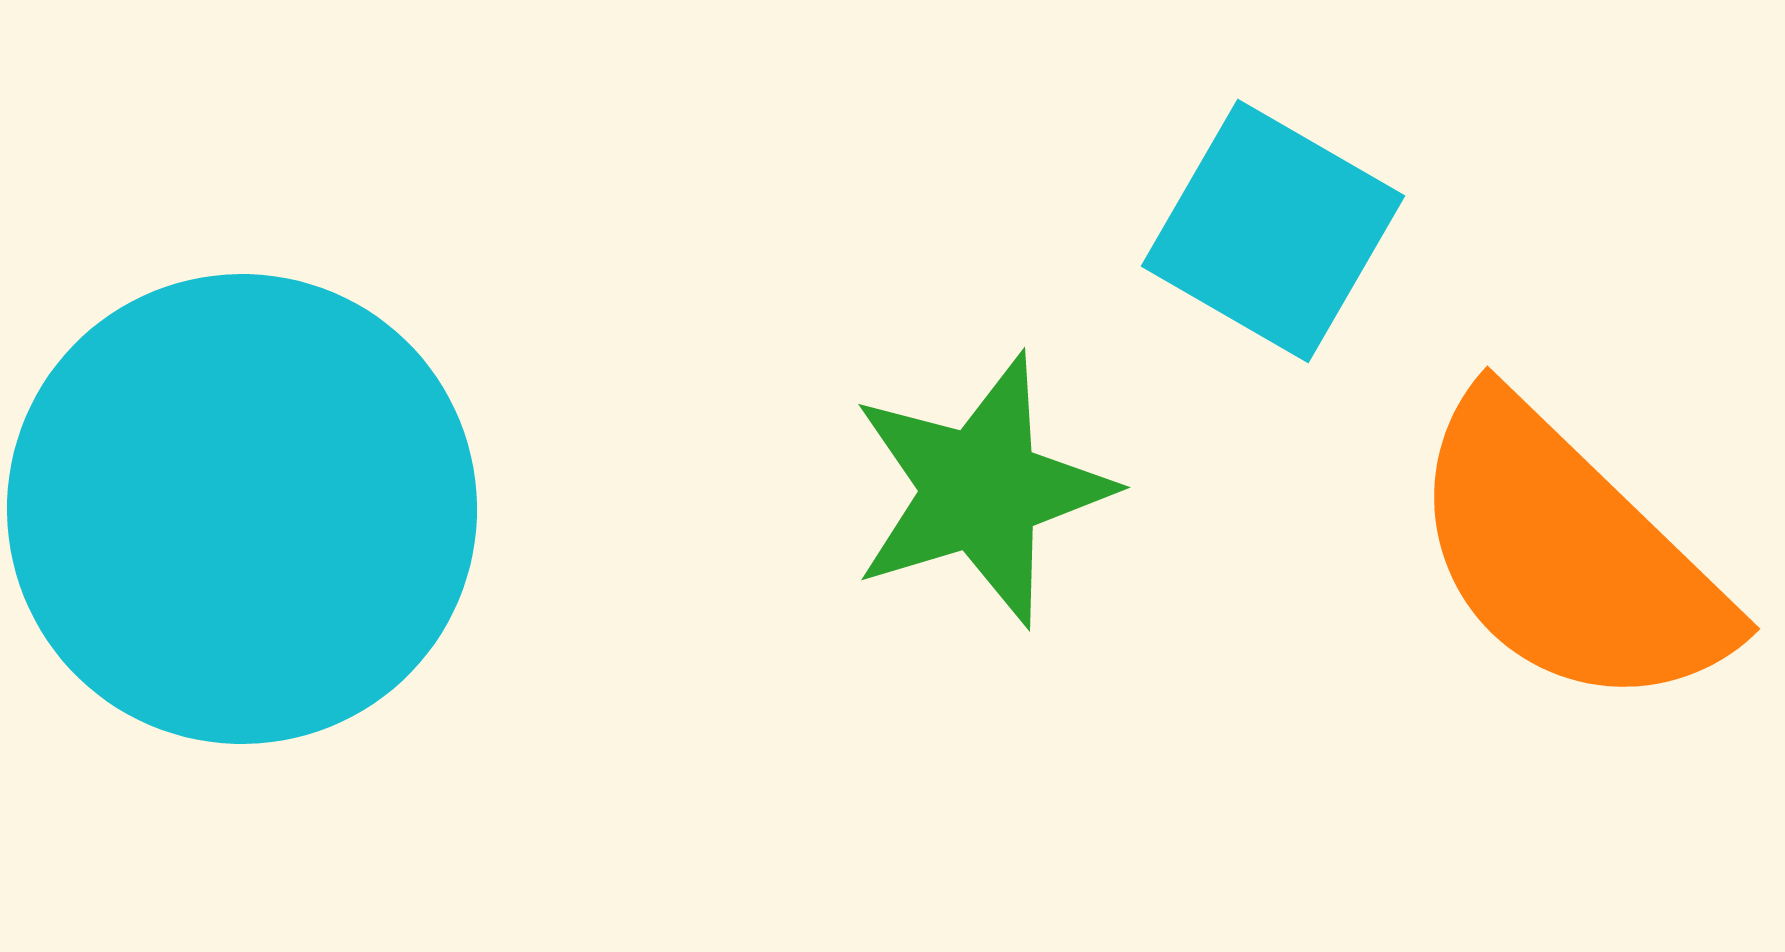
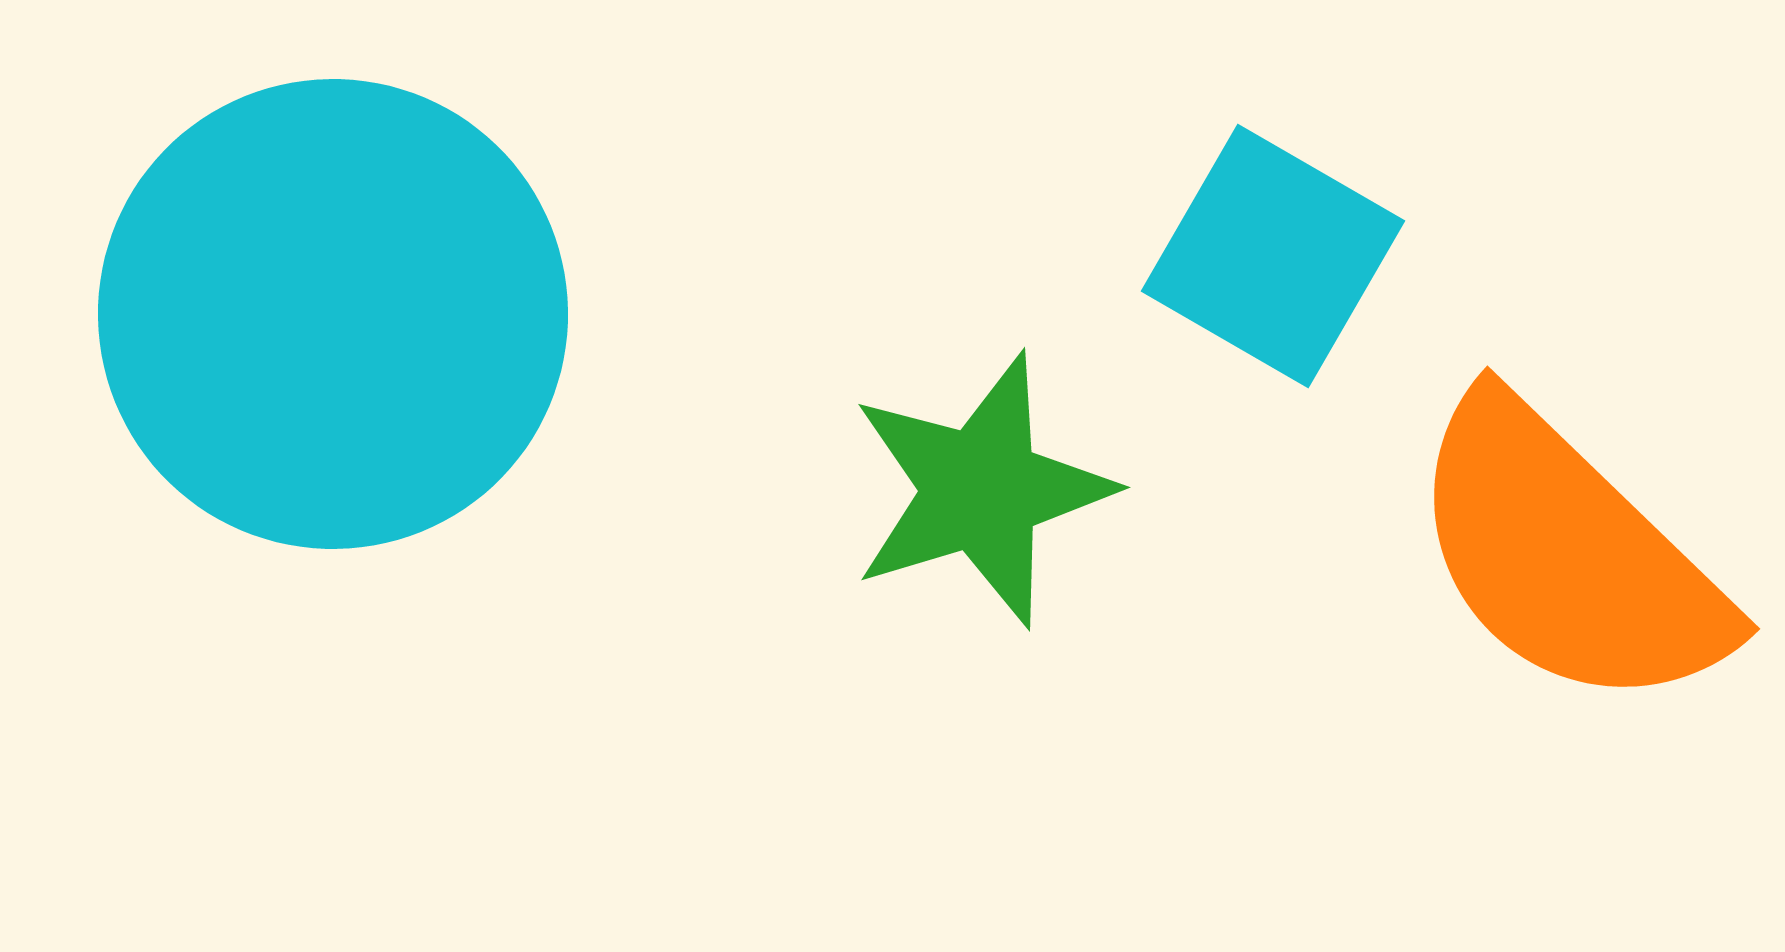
cyan square: moved 25 px down
cyan circle: moved 91 px right, 195 px up
